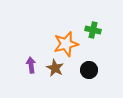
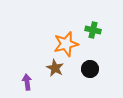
purple arrow: moved 4 px left, 17 px down
black circle: moved 1 px right, 1 px up
